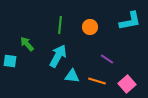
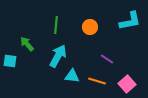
green line: moved 4 px left
